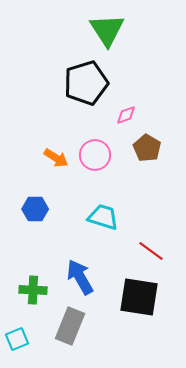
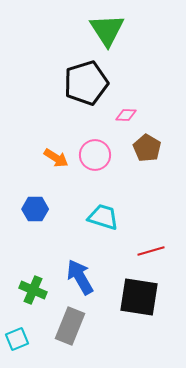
pink diamond: rotated 20 degrees clockwise
red line: rotated 52 degrees counterclockwise
green cross: rotated 20 degrees clockwise
